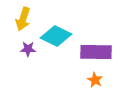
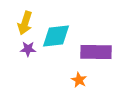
yellow arrow: moved 2 px right, 4 px down
cyan diamond: rotated 32 degrees counterclockwise
orange star: moved 16 px left
